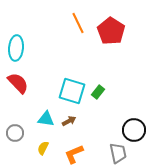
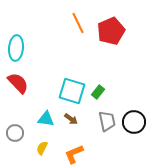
red pentagon: rotated 16 degrees clockwise
brown arrow: moved 2 px right, 2 px up; rotated 64 degrees clockwise
black circle: moved 8 px up
yellow semicircle: moved 1 px left
gray trapezoid: moved 11 px left, 32 px up
